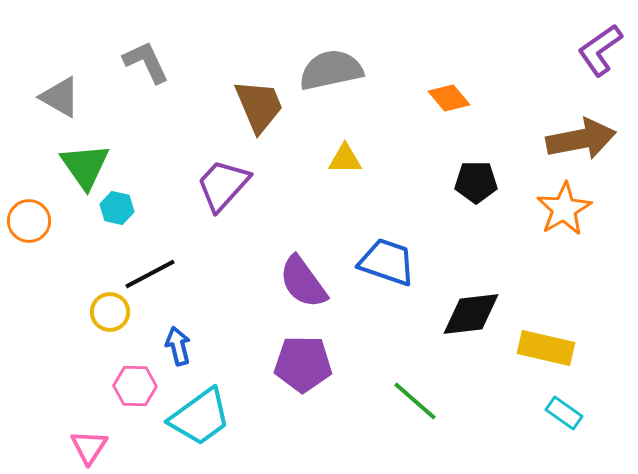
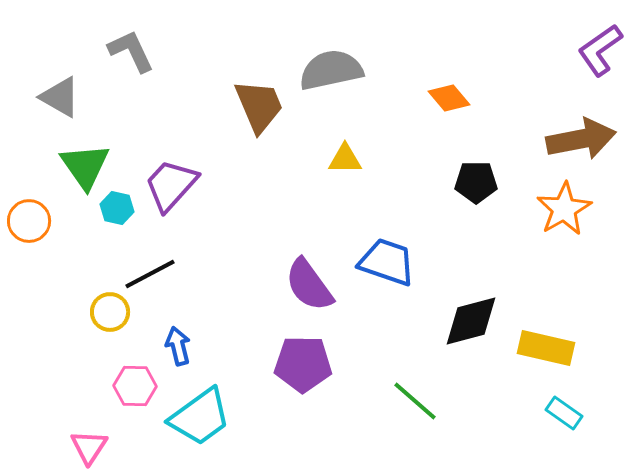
gray L-shape: moved 15 px left, 11 px up
purple trapezoid: moved 52 px left
purple semicircle: moved 6 px right, 3 px down
black diamond: moved 7 px down; rotated 8 degrees counterclockwise
